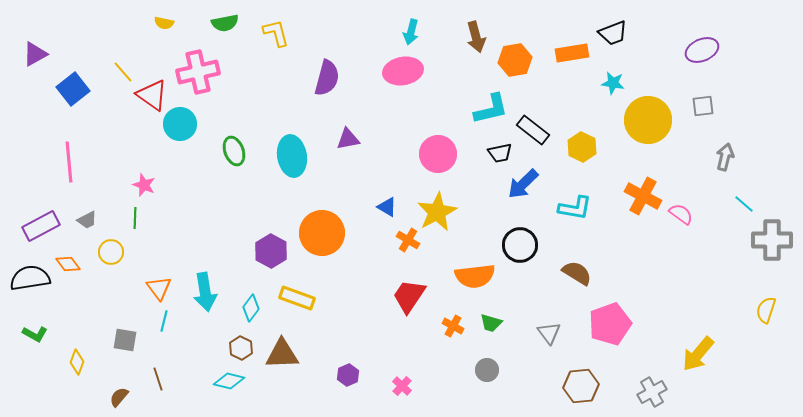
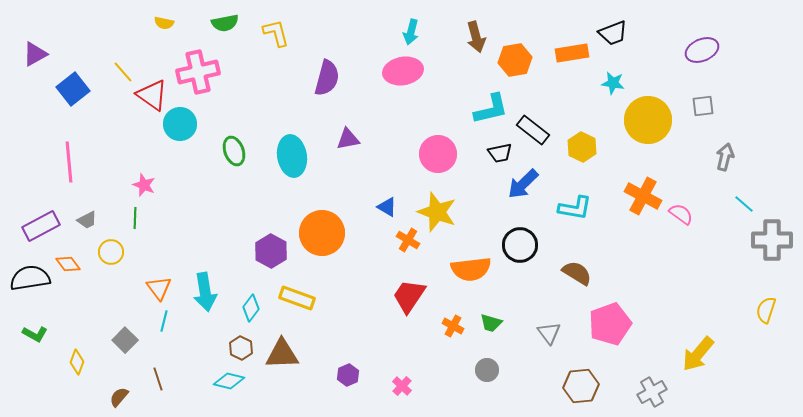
yellow star at (437, 212): rotated 24 degrees counterclockwise
orange semicircle at (475, 276): moved 4 px left, 7 px up
gray square at (125, 340): rotated 35 degrees clockwise
